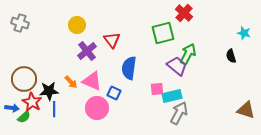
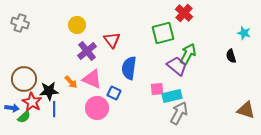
pink triangle: moved 2 px up
